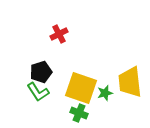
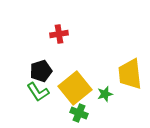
red cross: rotated 18 degrees clockwise
black pentagon: moved 1 px up
yellow trapezoid: moved 8 px up
yellow square: moved 6 px left; rotated 32 degrees clockwise
green star: moved 1 px down
